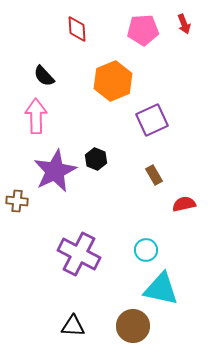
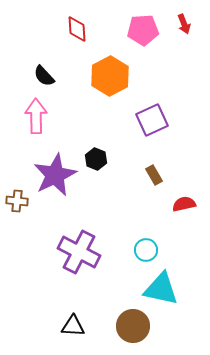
orange hexagon: moved 3 px left, 5 px up; rotated 6 degrees counterclockwise
purple star: moved 4 px down
purple cross: moved 2 px up
